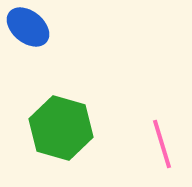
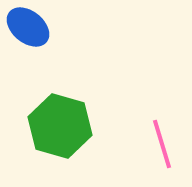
green hexagon: moved 1 px left, 2 px up
